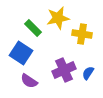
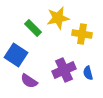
blue square: moved 5 px left, 2 px down
blue semicircle: rotated 48 degrees counterclockwise
